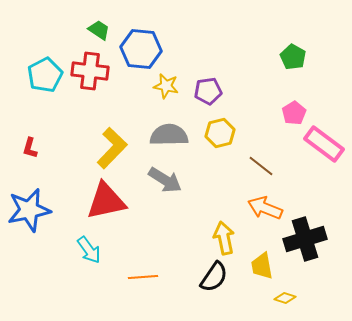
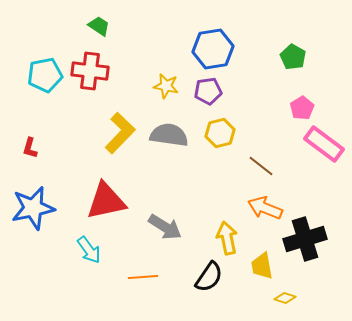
green trapezoid: moved 4 px up
blue hexagon: moved 72 px right; rotated 15 degrees counterclockwise
cyan pentagon: rotated 16 degrees clockwise
pink pentagon: moved 8 px right, 5 px up
gray semicircle: rotated 9 degrees clockwise
yellow L-shape: moved 8 px right, 15 px up
gray arrow: moved 47 px down
blue star: moved 4 px right, 2 px up
yellow arrow: moved 3 px right
black semicircle: moved 5 px left
